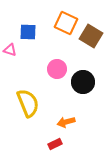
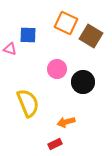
blue square: moved 3 px down
pink triangle: moved 1 px up
